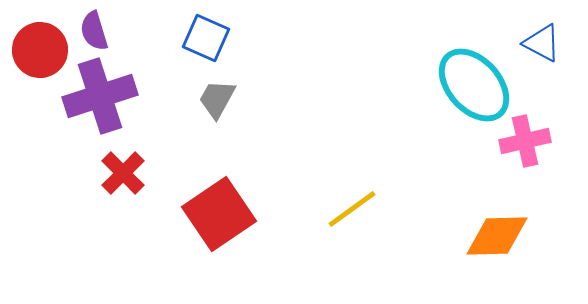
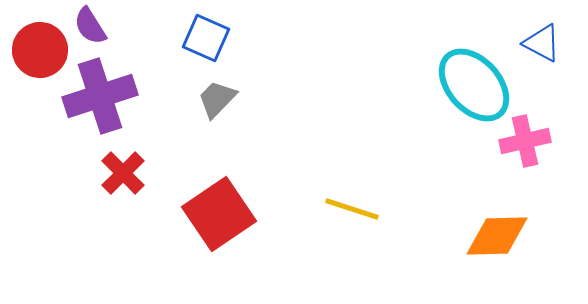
purple semicircle: moved 4 px left, 5 px up; rotated 15 degrees counterclockwise
gray trapezoid: rotated 15 degrees clockwise
yellow line: rotated 54 degrees clockwise
